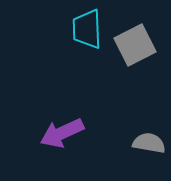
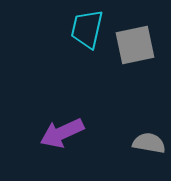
cyan trapezoid: rotated 15 degrees clockwise
gray square: rotated 15 degrees clockwise
